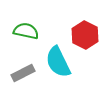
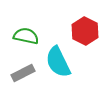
green semicircle: moved 5 px down
red hexagon: moved 4 px up
